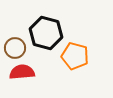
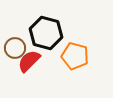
red semicircle: moved 7 px right, 11 px up; rotated 40 degrees counterclockwise
